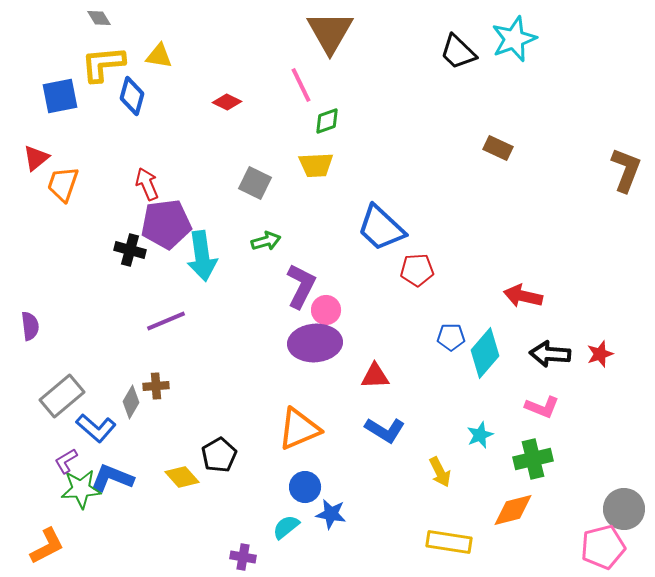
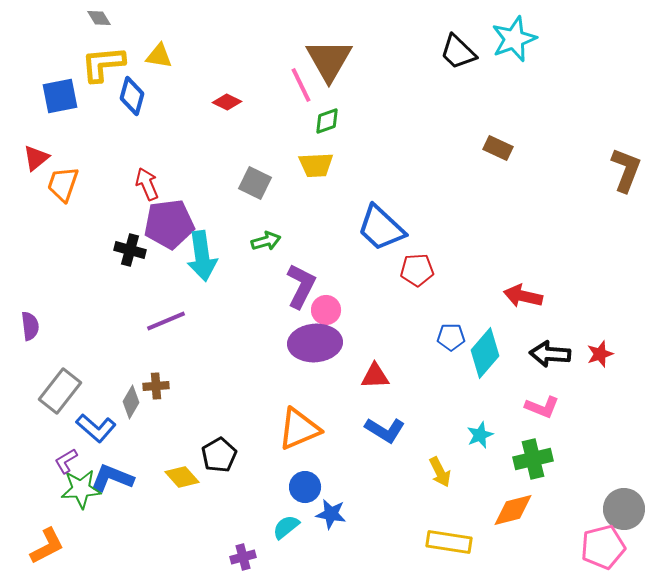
brown triangle at (330, 32): moved 1 px left, 28 px down
purple pentagon at (166, 224): moved 3 px right
gray rectangle at (62, 396): moved 2 px left, 5 px up; rotated 12 degrees counterclockwise
purple cross at (243, 557): rotated 25 degrees counterclockwise
